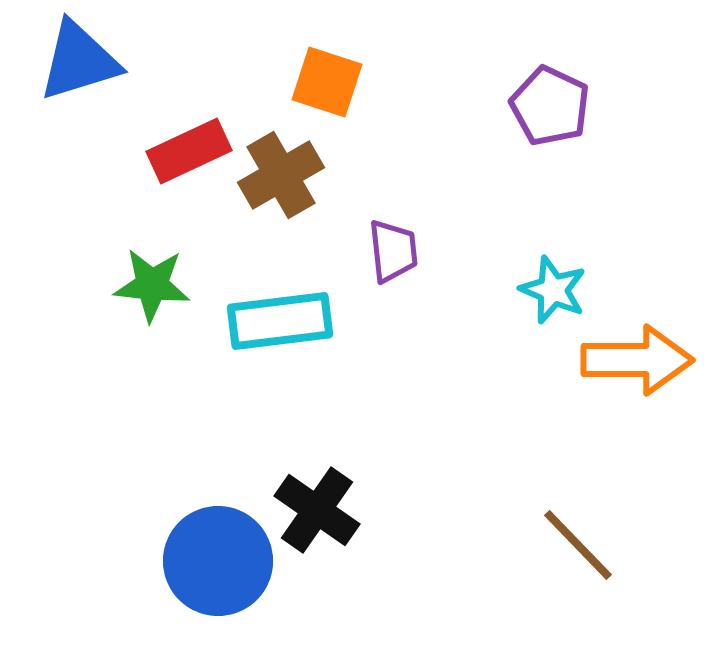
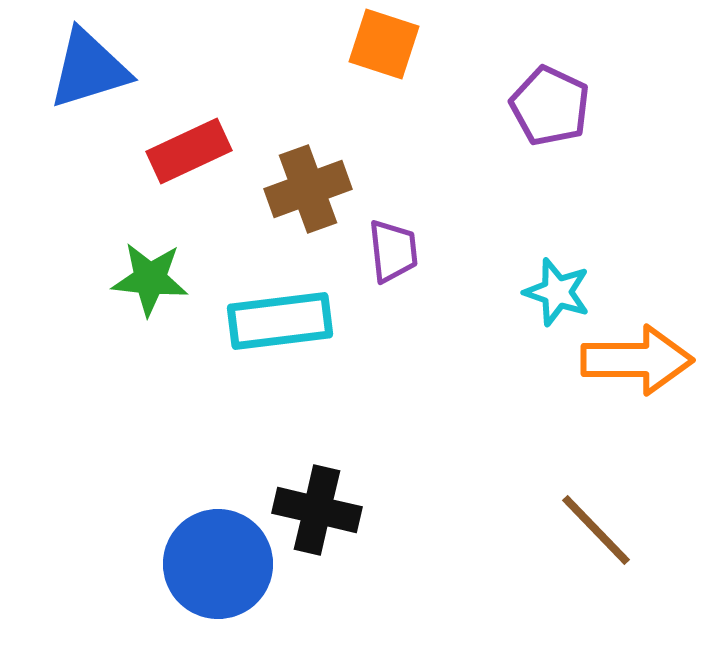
blue triangle: moved 10 px right, 8 px down
orange square: moved 57 px right, 38 px up
brown cross: moved 27 px right, 14 px down; rotated 10 degrees clockwise
green star: moved 2 px left, 6 px up
cyan star: moved 4 px right, 2 px down; rotated 4 degrees counterclockwise
black cross: rotated 22 degrees counterclockwise
brown line: moved 18 px right, 15 px up
blue circle: moved 3 px down
